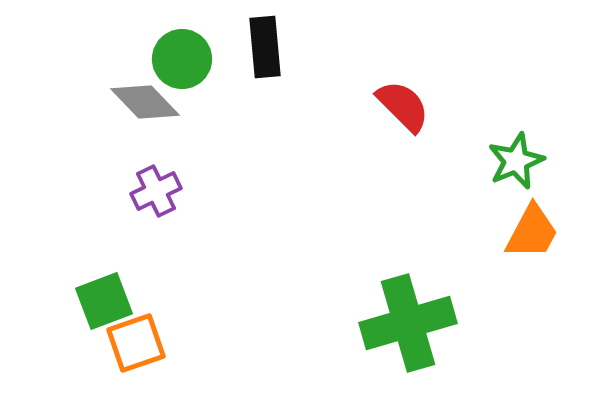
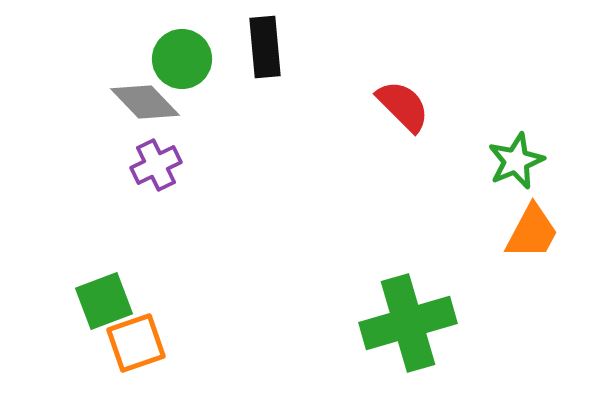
purple cross: moved 26 px up
